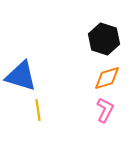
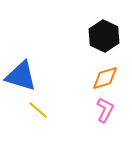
black hexagon: moved 3 px up; rotated 8 degrees clockwise
orange diamond: moved 2 px left
yellow line: rotated 40 degrees counterclockwise
